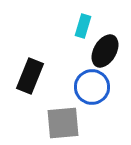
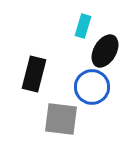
black rectangle: moved 4 px right, 2 px up; rotated 8 degrees counterclockwise
gray square: moved 2 px left, 4 px up; rotated 12 degrees clockwise
